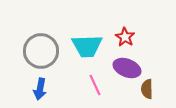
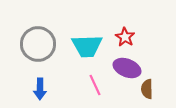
gray circle: moved 3 px left, 7 px up
blue arrow: rotated 10 degrees counterclockwise
